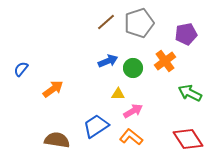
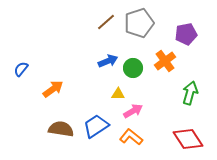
green arrow: rotated 80 degrees clockwise
brown semicircle: moved 4 px right, 11 px up
